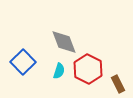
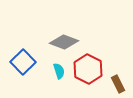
gray diamond: rotated 48 degrees counterclockwise
cyan semicircle: rotated 35 degrees counterclockwise
